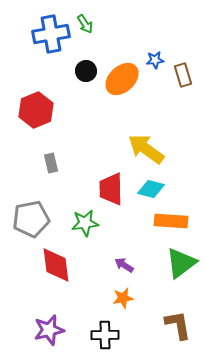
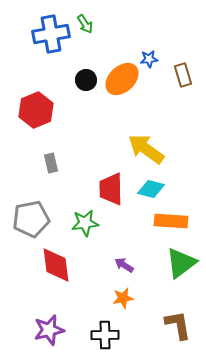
blue star: moved 6 px left, 1 px up
black circle: moved 9 px down
